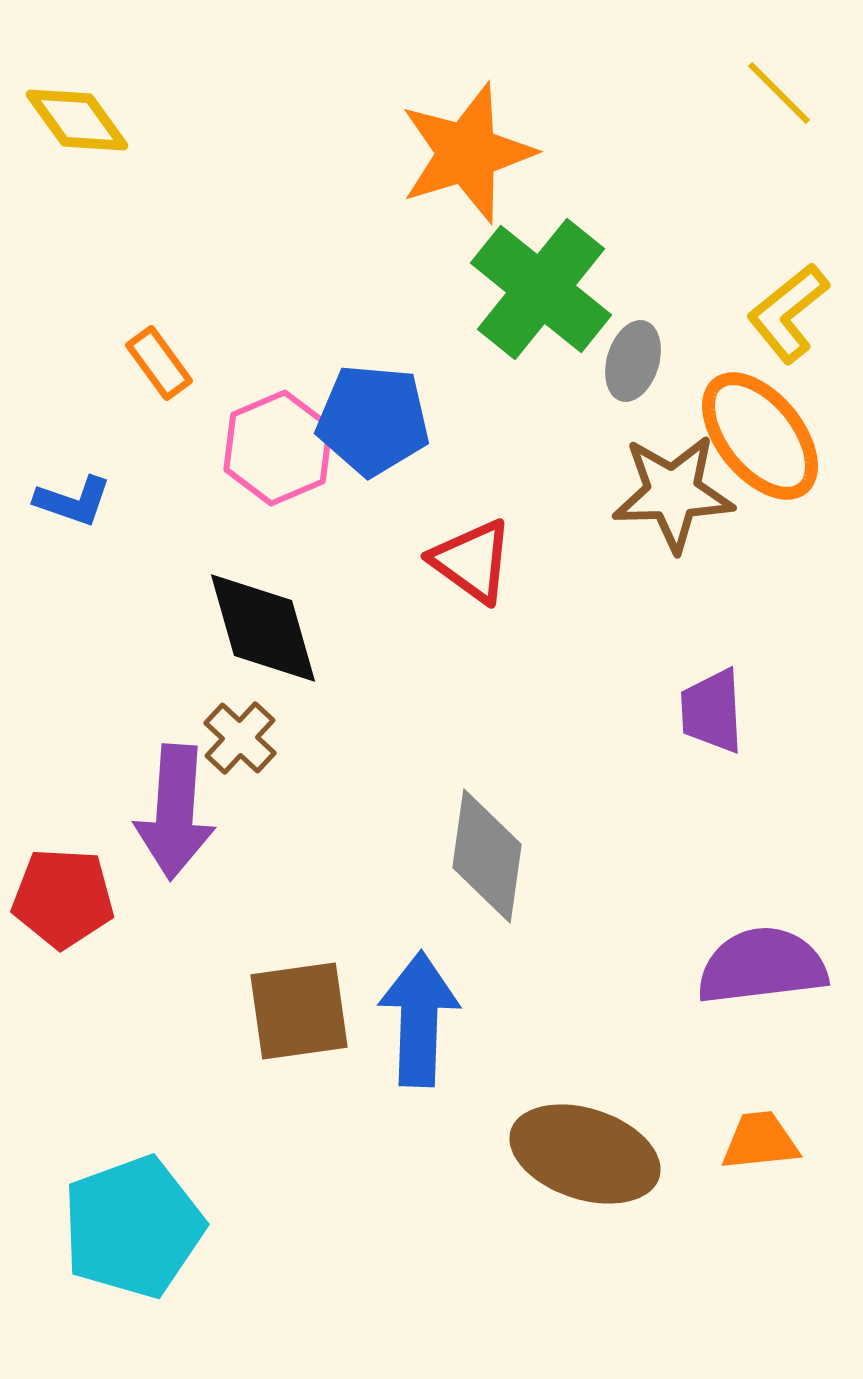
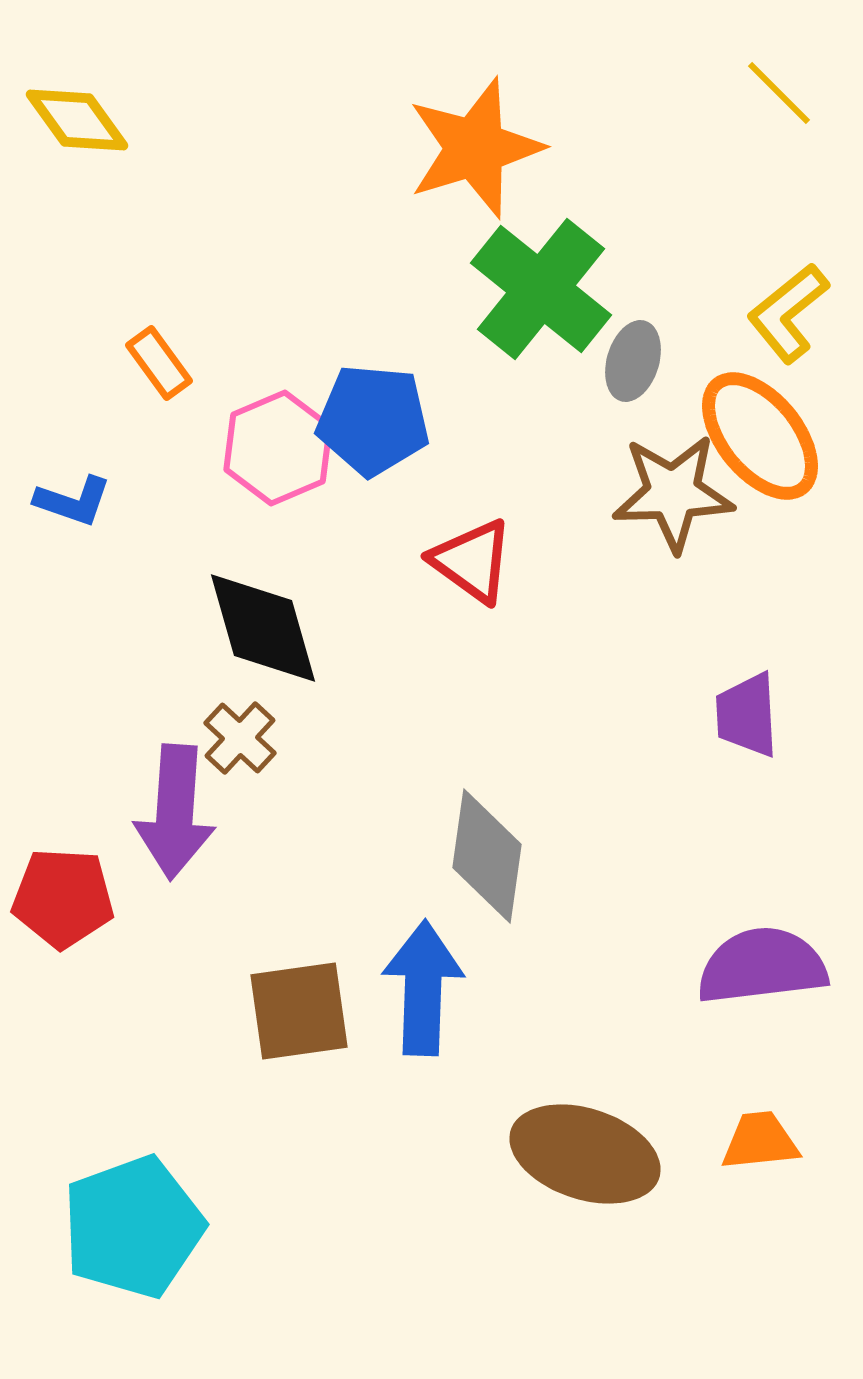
orange star: moved 8 px right, 5 px up
purple trapezoid: moved 35 px right, 4 px down
blue arrow: moved 4 px right, 31 px up
